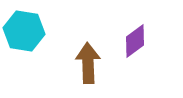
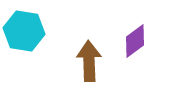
brown arrow: moved 1 px right, 2 px up
